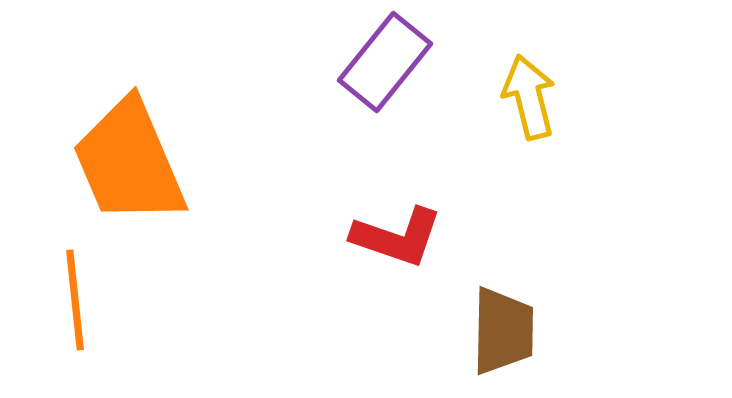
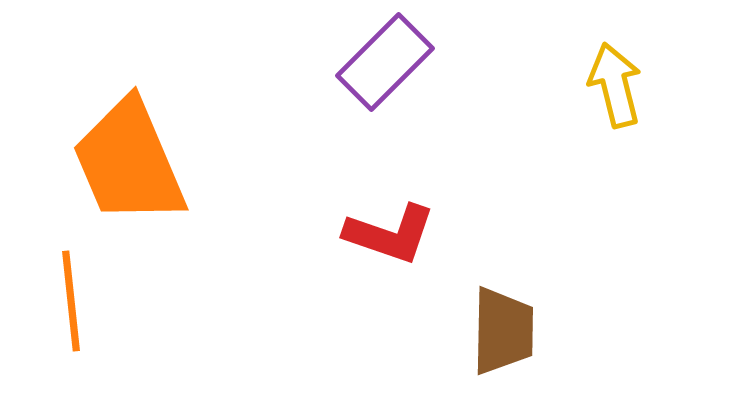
purple rectangle: rotated 6 degrees clockwise
yellow arrow: moved 86 px right, 12 px up
red L-shape: moved 7 px left, 3 px up
orange line: moved 4 px left, 1 px down
